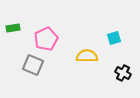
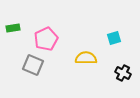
yellow semicircle: moved 1 px left, 2 px down
